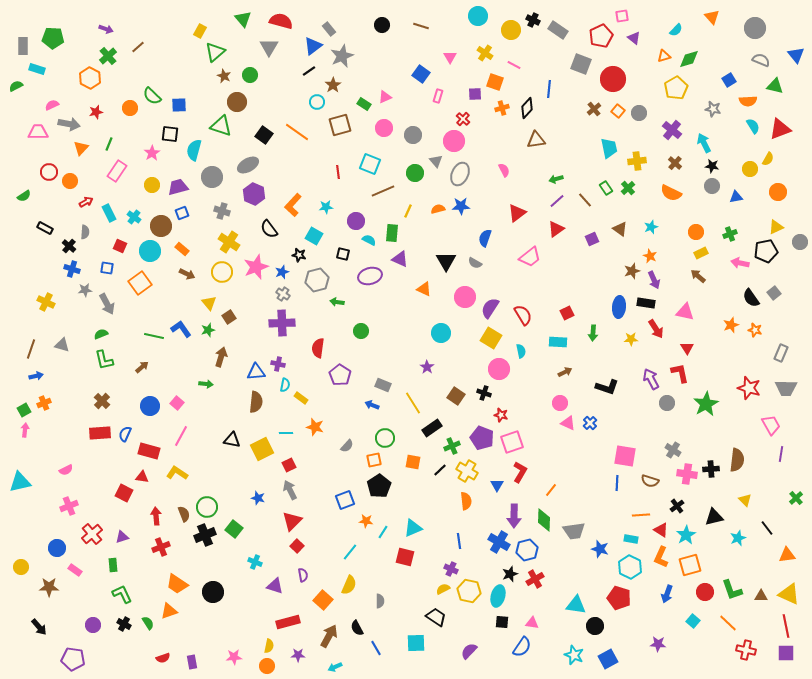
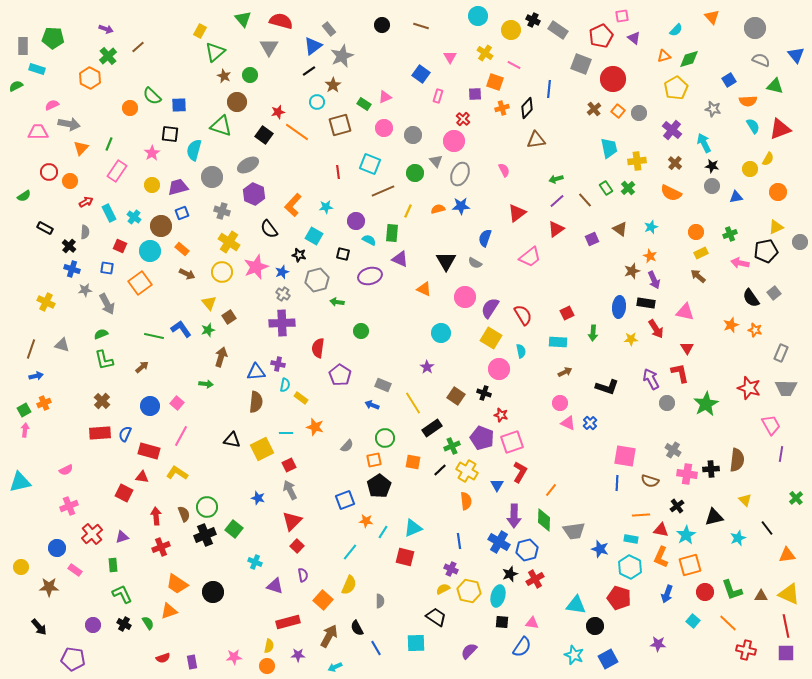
red star at (96, 112): moved 182 px right
red triangle at (661, 530): rotated 21 degrees counterclockwise
